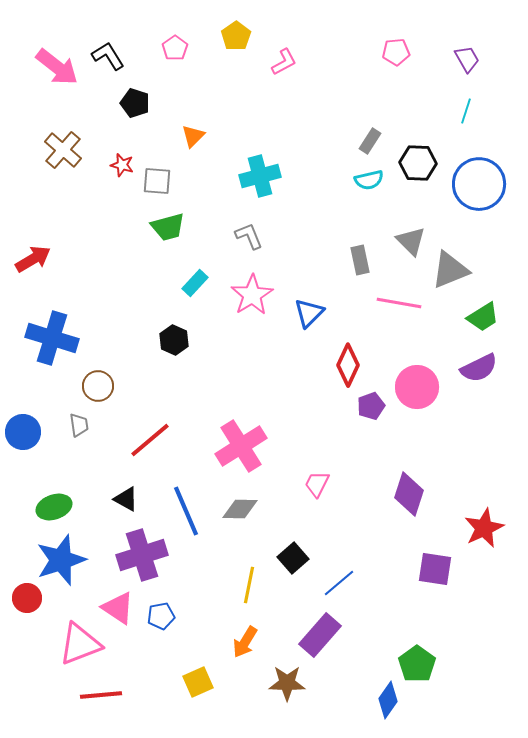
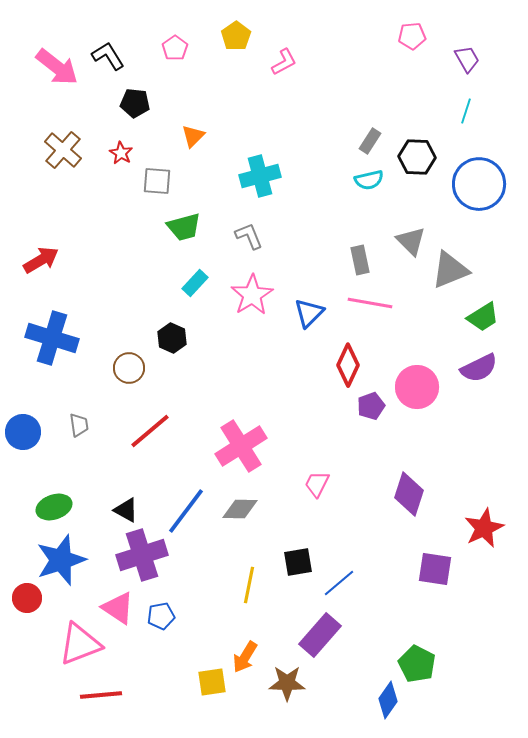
pink pentagon at (396, 52): moved 16 px right, 16 px up
black pentagon at (135, 103): rotated 12 degrees counterclockwise
black hexagon at (418, 163): moved 1 px left, 6 px up
red star at (122, 165): moved 1 px left, 12 px up; rotated 15 degrees clockwise
green trapezoid at (168, 227): moved 16 px right
red arrow at (33, 259): moved 8 px right, 1 px down
pink line at (399, 303): moved 29 px left
black hexagon at (174, 340): moved 2 px left, 2 px up
brown circle at (98, 386): moved 31 px right, 18 px up
red line at (150, 440): moved 9 px up
black triangle at (126, 499): moved 11 px down
blue line at (186, 511): rotated 60 degrees clockwise
black square at (293, 558): moved 5 px right, 4 px down; rotated 32 degrees clockwise
orange arrow at (245, 642): moved 15 px down
green pentagon at (417, 664): rotated 9 degrees counterclockwise
yellow square at (198, 682): moved 14 px right; rotated 16 degrees clockwise
